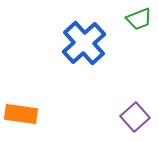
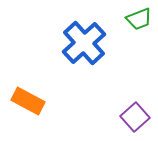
orange rectangle: moved 7 px right, 13 px up; rotated 20 degrees clockwise
